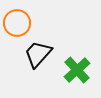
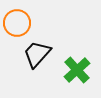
black trapezoid: moved 1 px left
